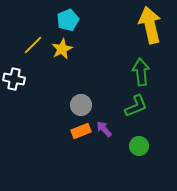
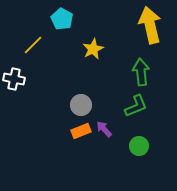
cyan pentagon: moved 6 px left, 1 px up; rotated 20 degrees counterclockwise
yellow star: moved 31 px right
